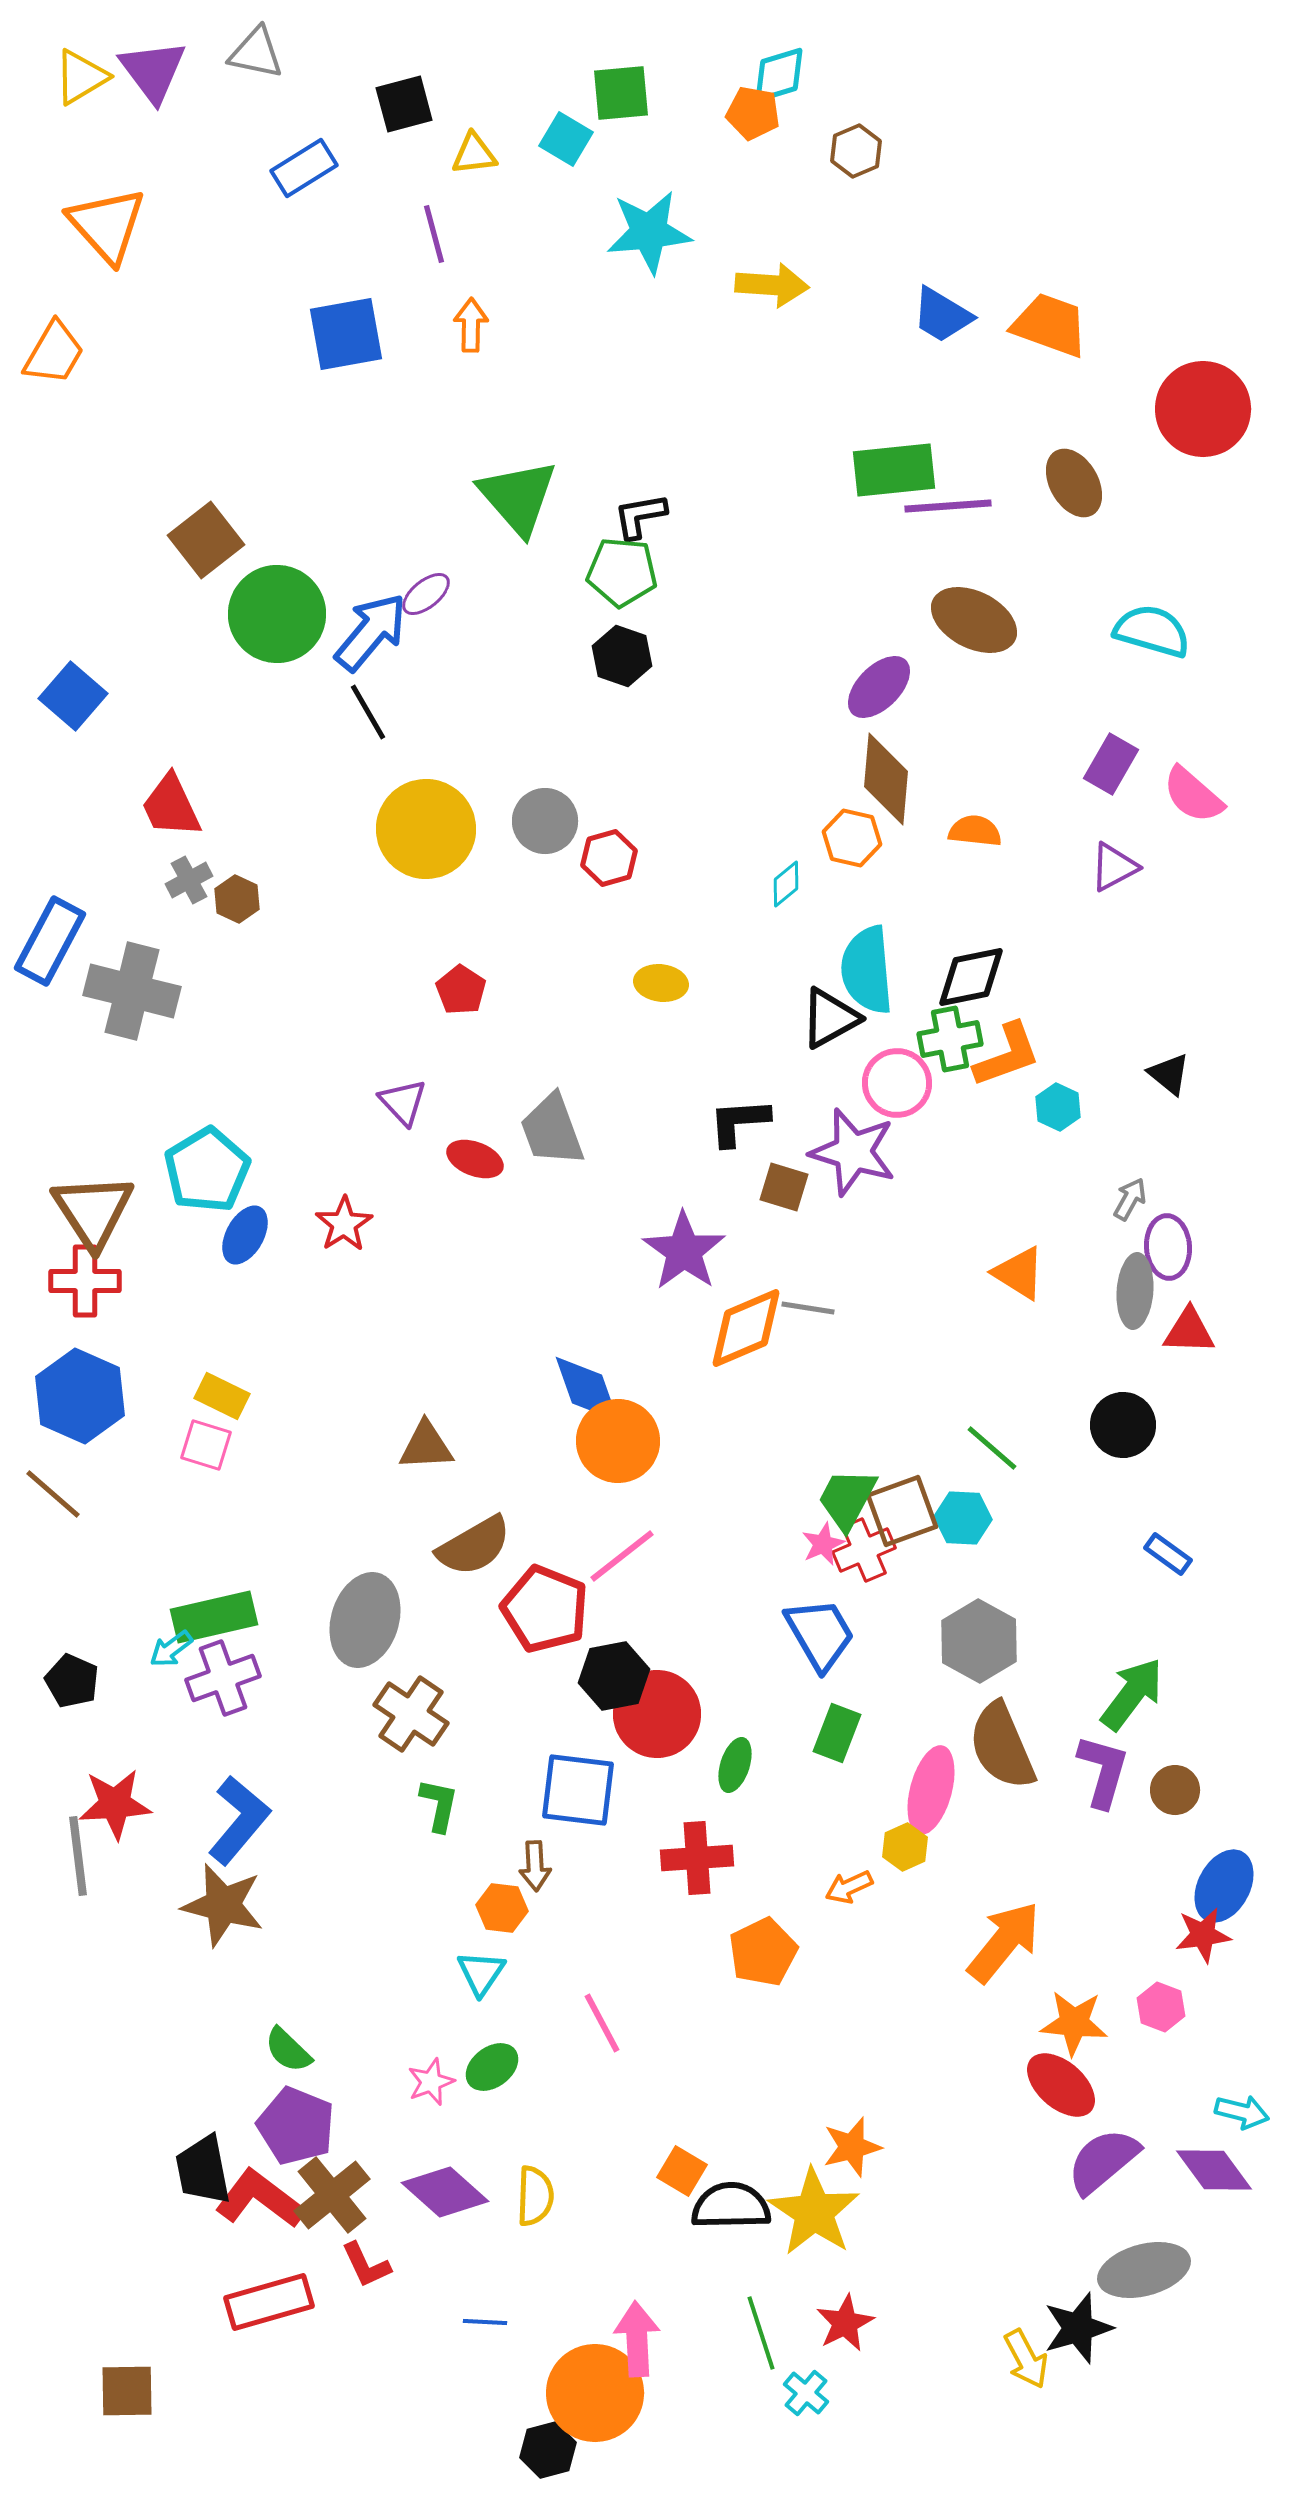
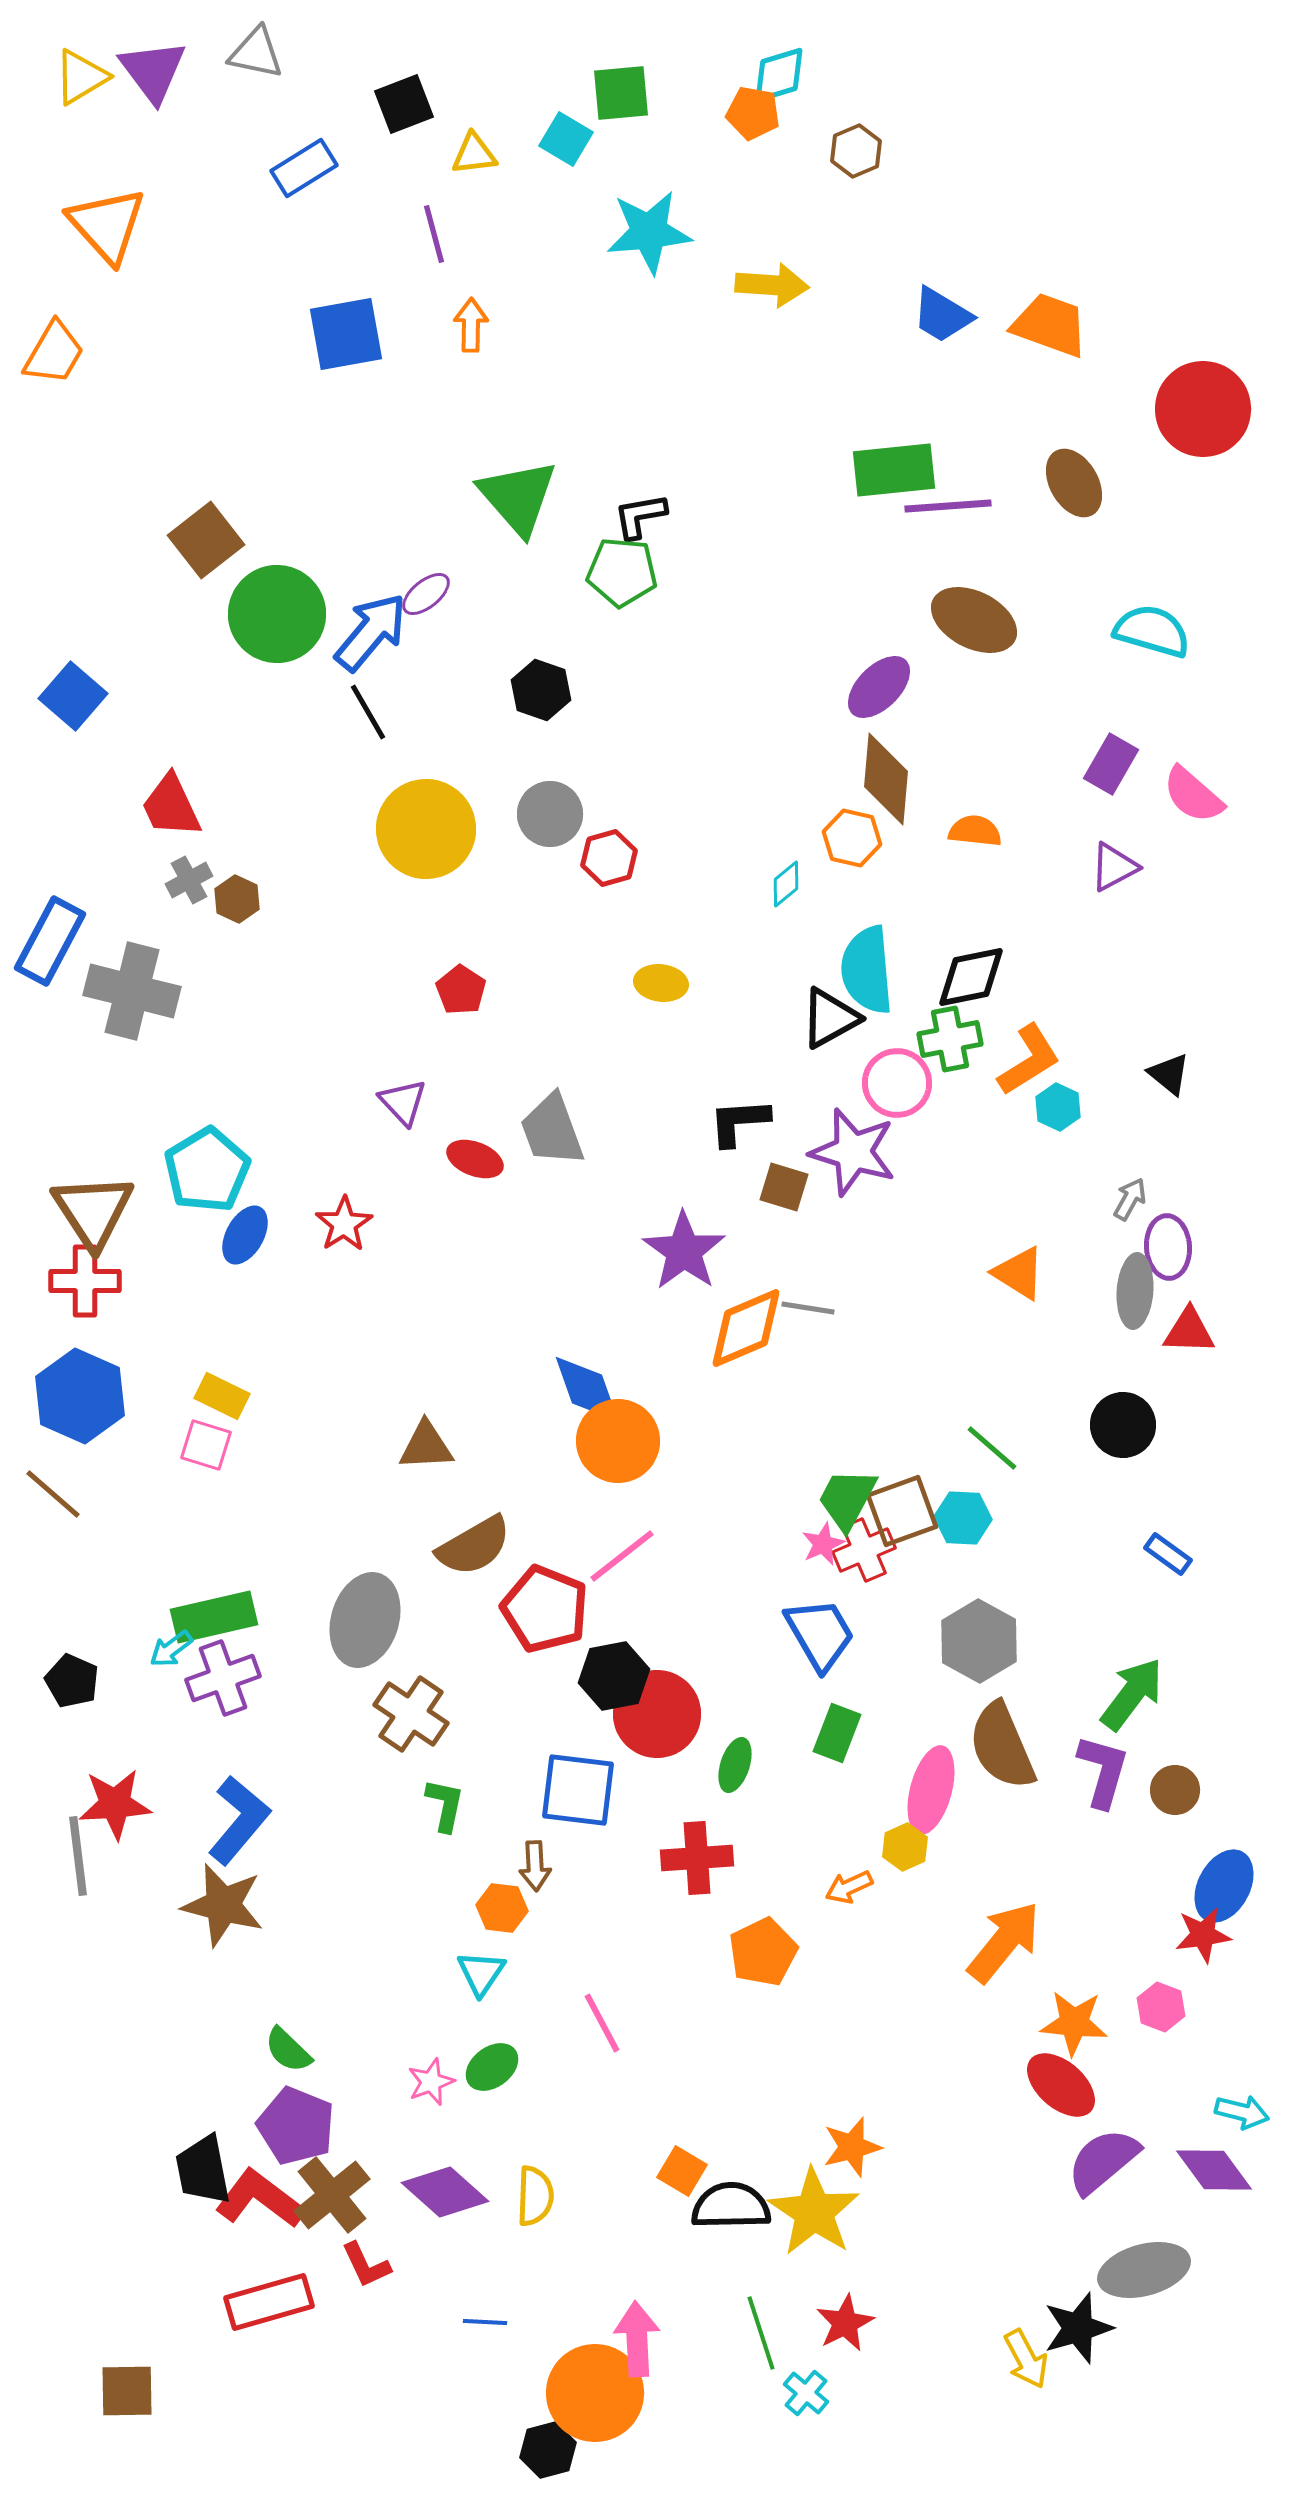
black square at (404, 104): rotated 6 degrees counterclockwise
black hexagon at (622, 656): moved 81 px left, 34 px down
gray circle at (545, 821): moved 5 px right, 7 px up
orange L-shape at (1007, 1055): moved 22 px right, 5 px down; rotated 12 degrees counterclockwise
green L-shape at (439, 1805): moved 6 px right
